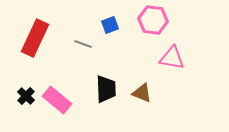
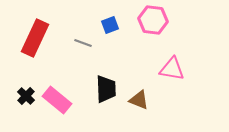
gray line: moved 1 px up
pink triangle: moved 11 px down
brown triangle: moved 3 px left, 7 px down
